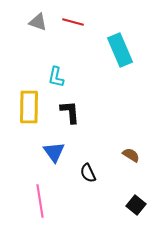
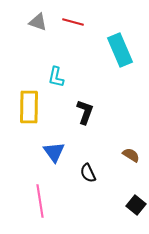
black L-shape: moved 15 px right; rotated 25 degrees clockwise
